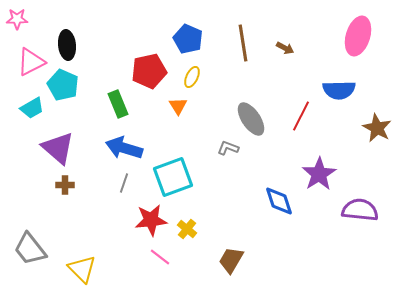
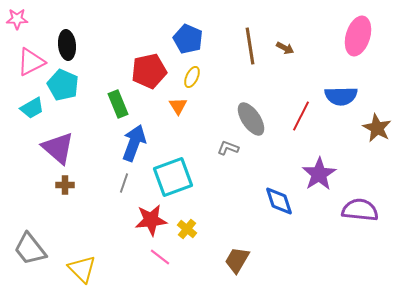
brown line: moved 7 px right, 3 px down
blue semicircle: moved 2 px right, 6 px down
blue arrow: moved 10 px right, 5 px up; rotated 93 degrees clockwise
brown trapezoid: moved 6 px right
